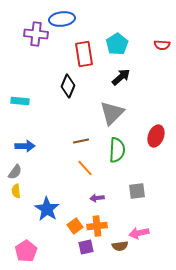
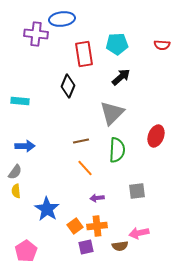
cyan pentagon: rotated 30 degrees clockwise
